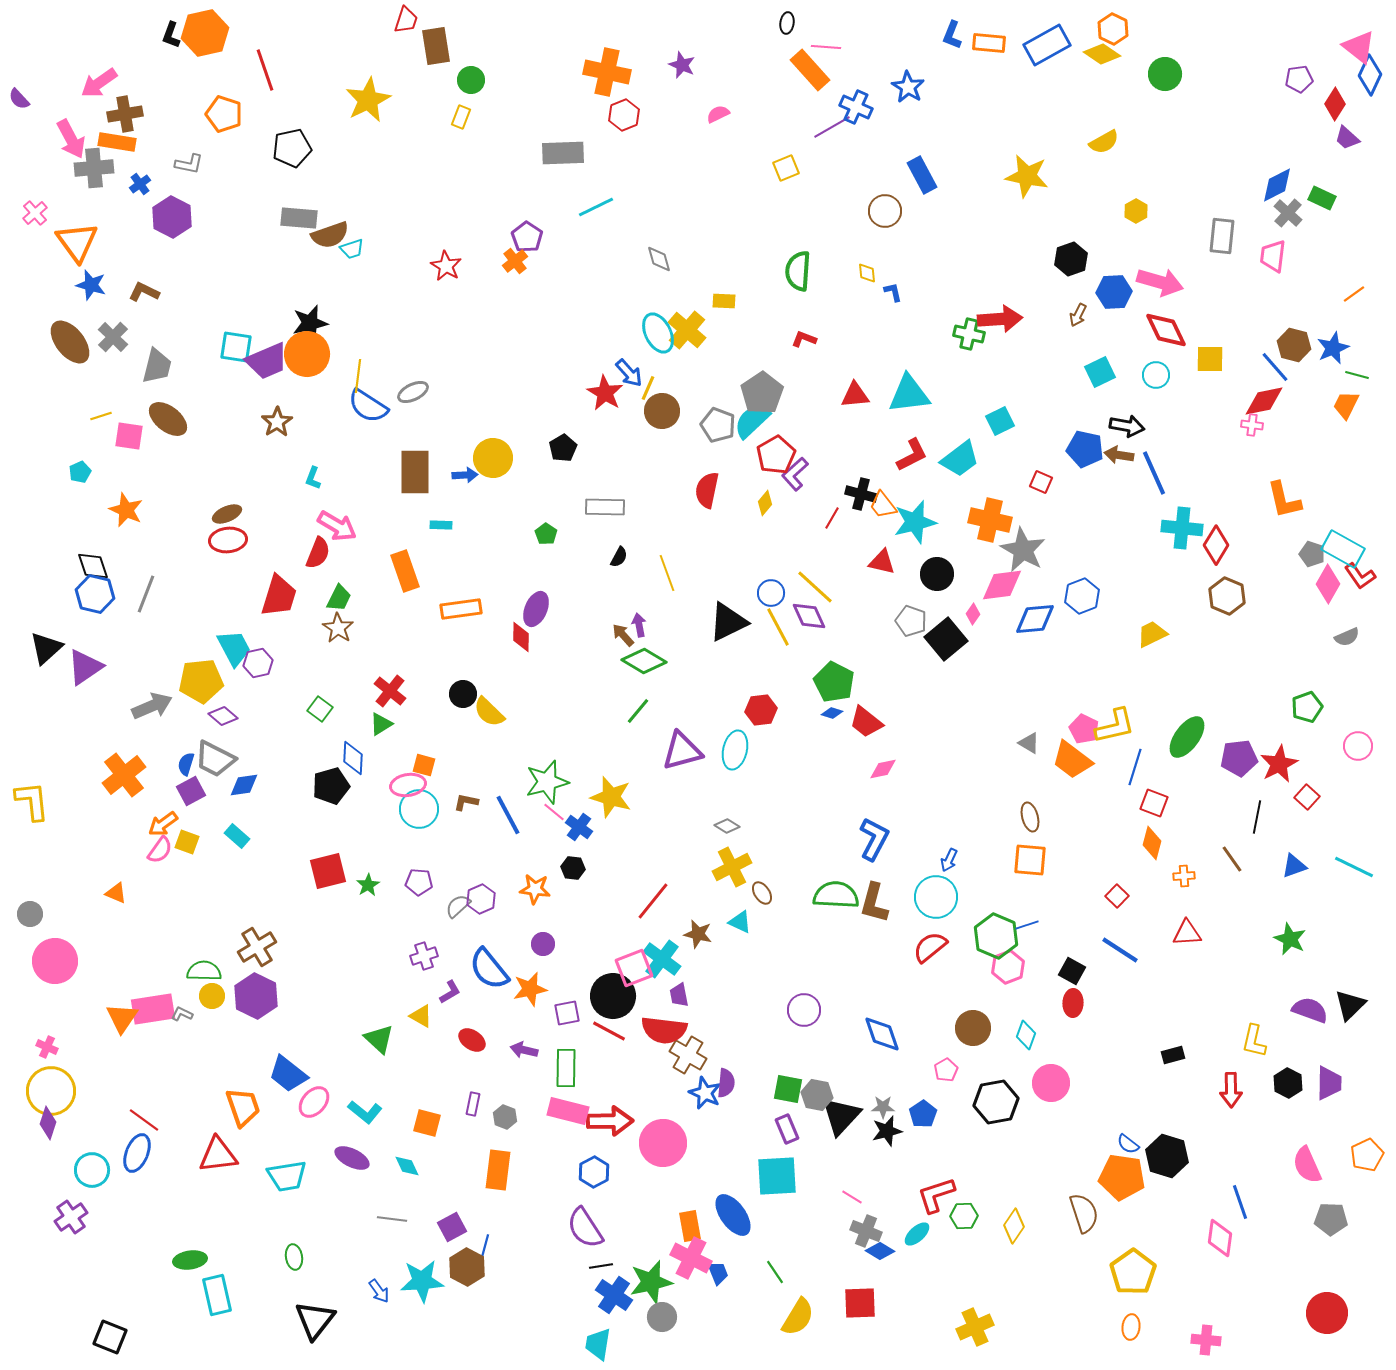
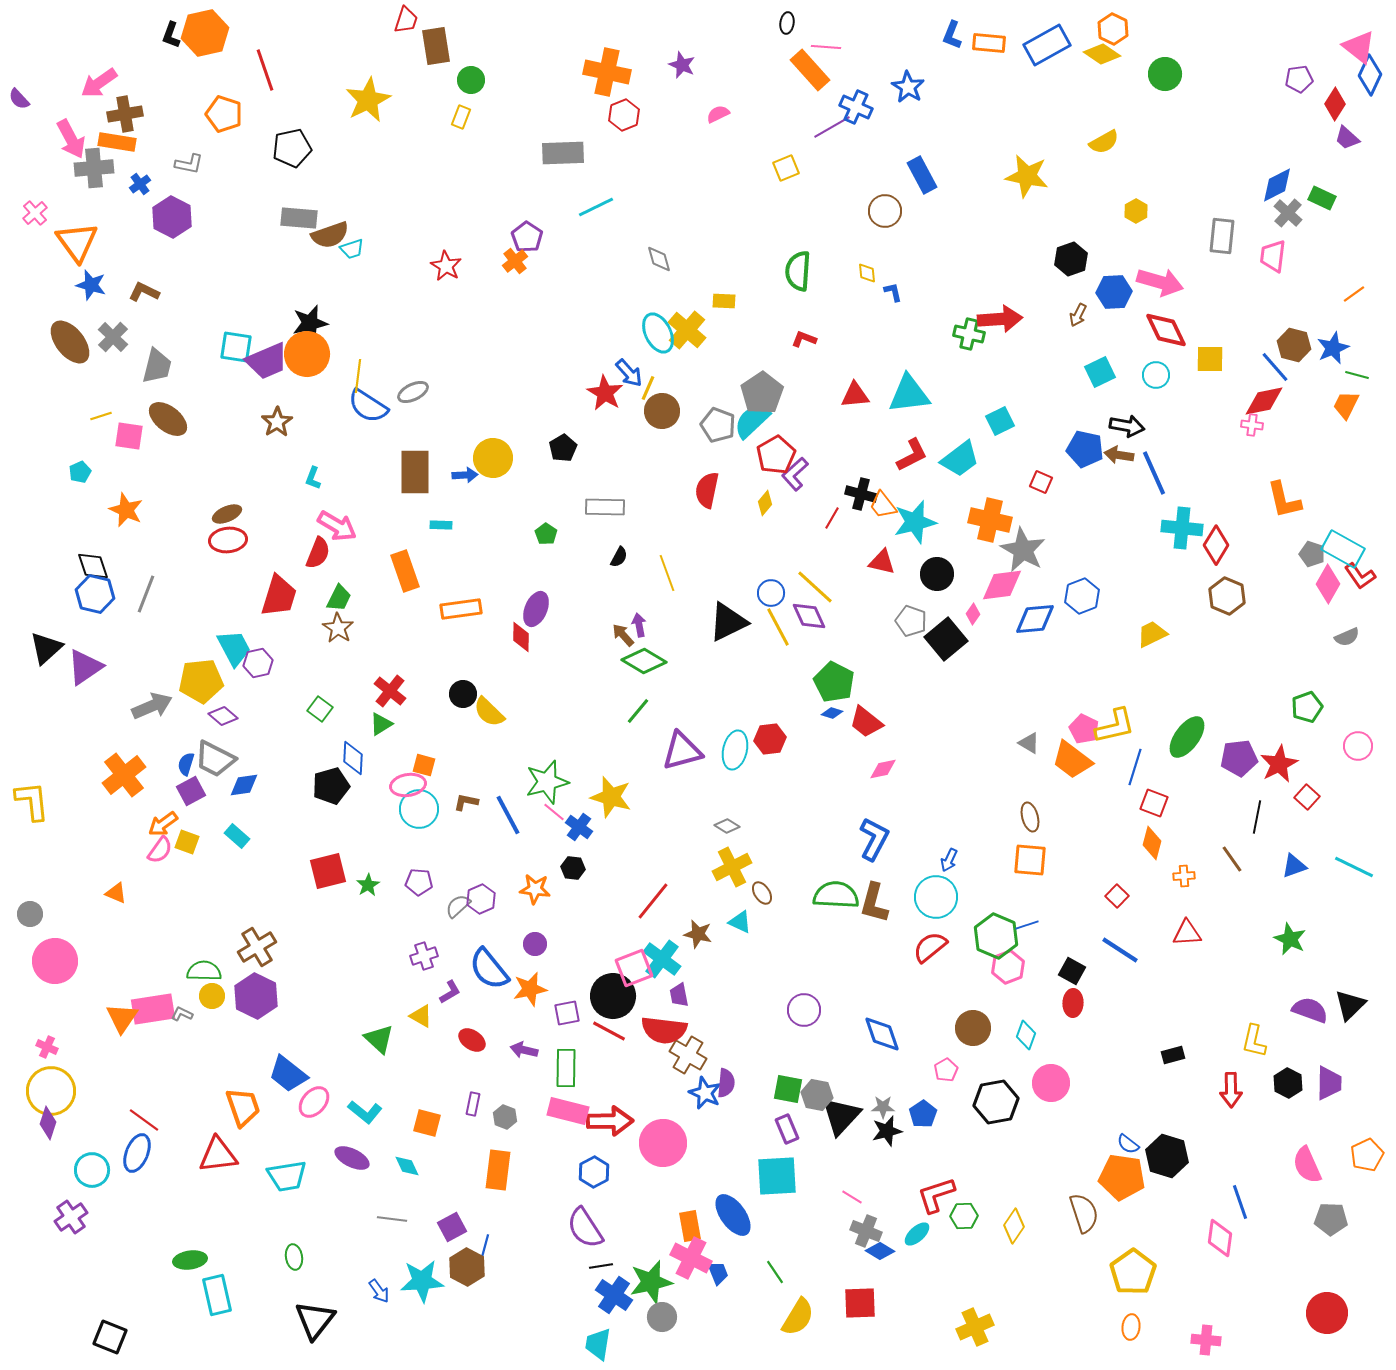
red hexagon at (761, 710): moved 9 px right, 29 px down
purple circle at (543, 944): moved 8 px left
